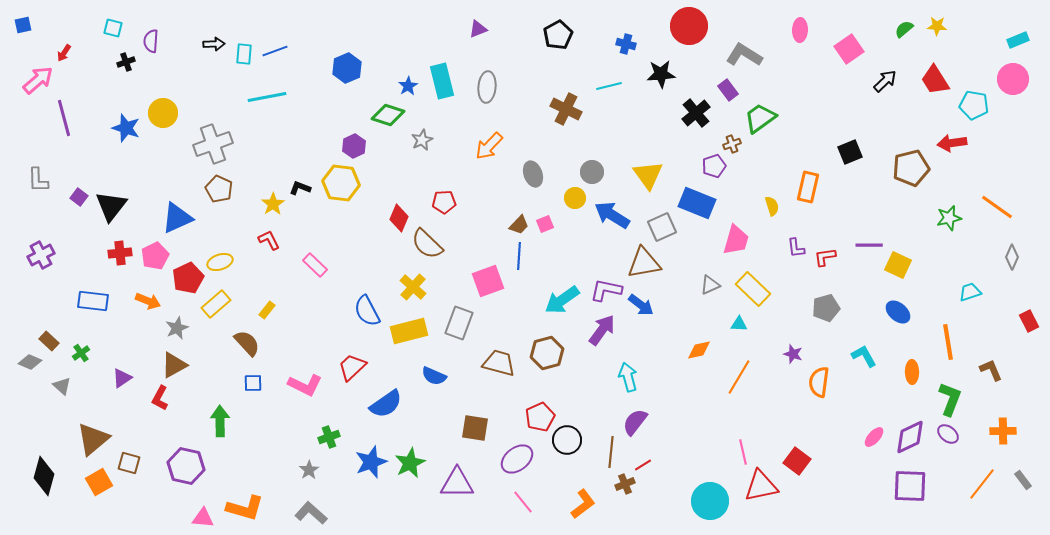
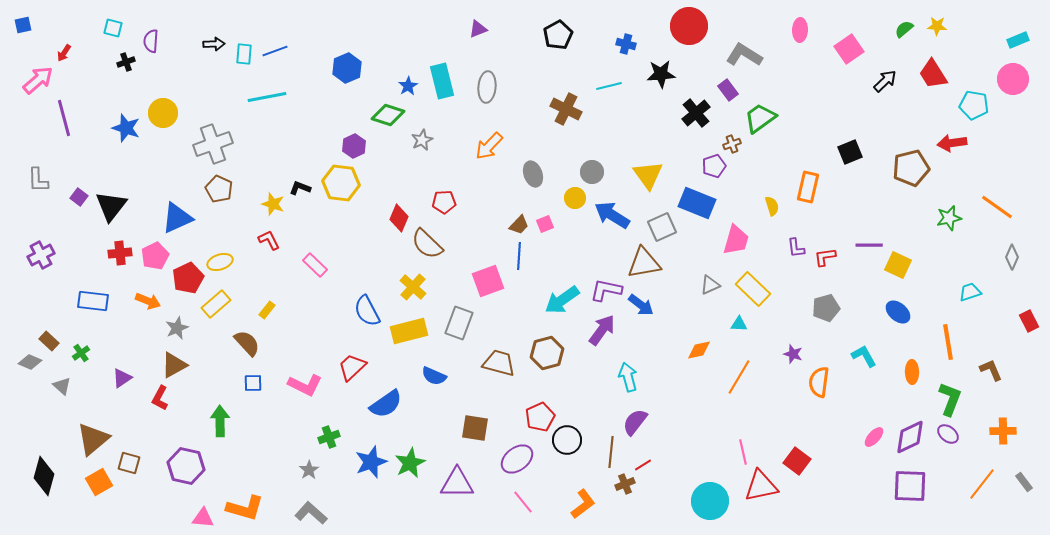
red trapezoid at (935, 80): moved 2 px left, 6 px up
yellow star at (273, 204): rotated 20 degrees counterclockwise
gray rectangle at (1023, 480): moved 1 px right, 2 px down
